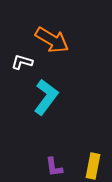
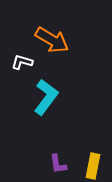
purple L-shape: moved 4 px right, 3 px up
